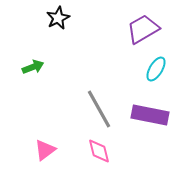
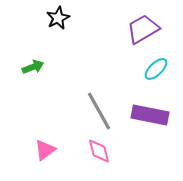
cyan ellipse: rotated 15 degrees clockwise
gray line: moved 2 px down
